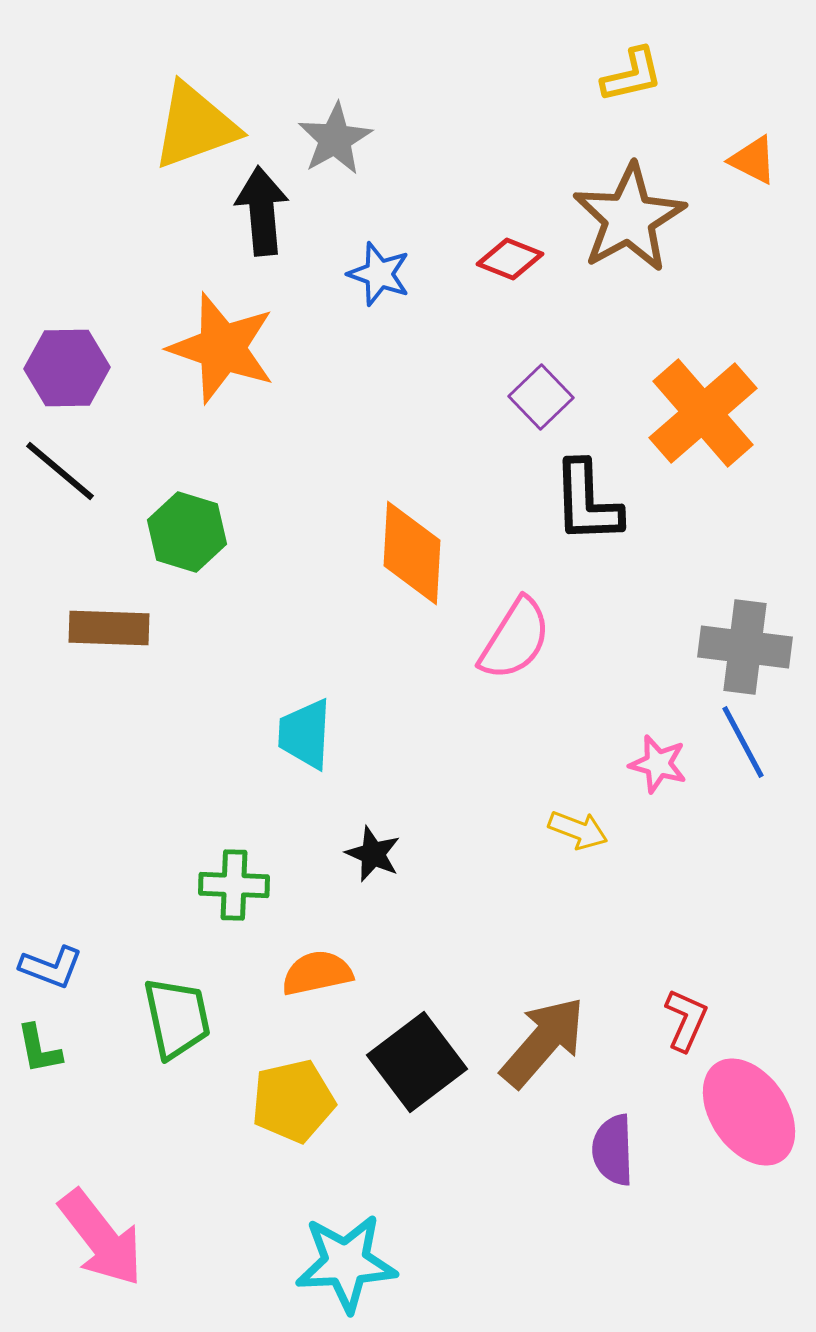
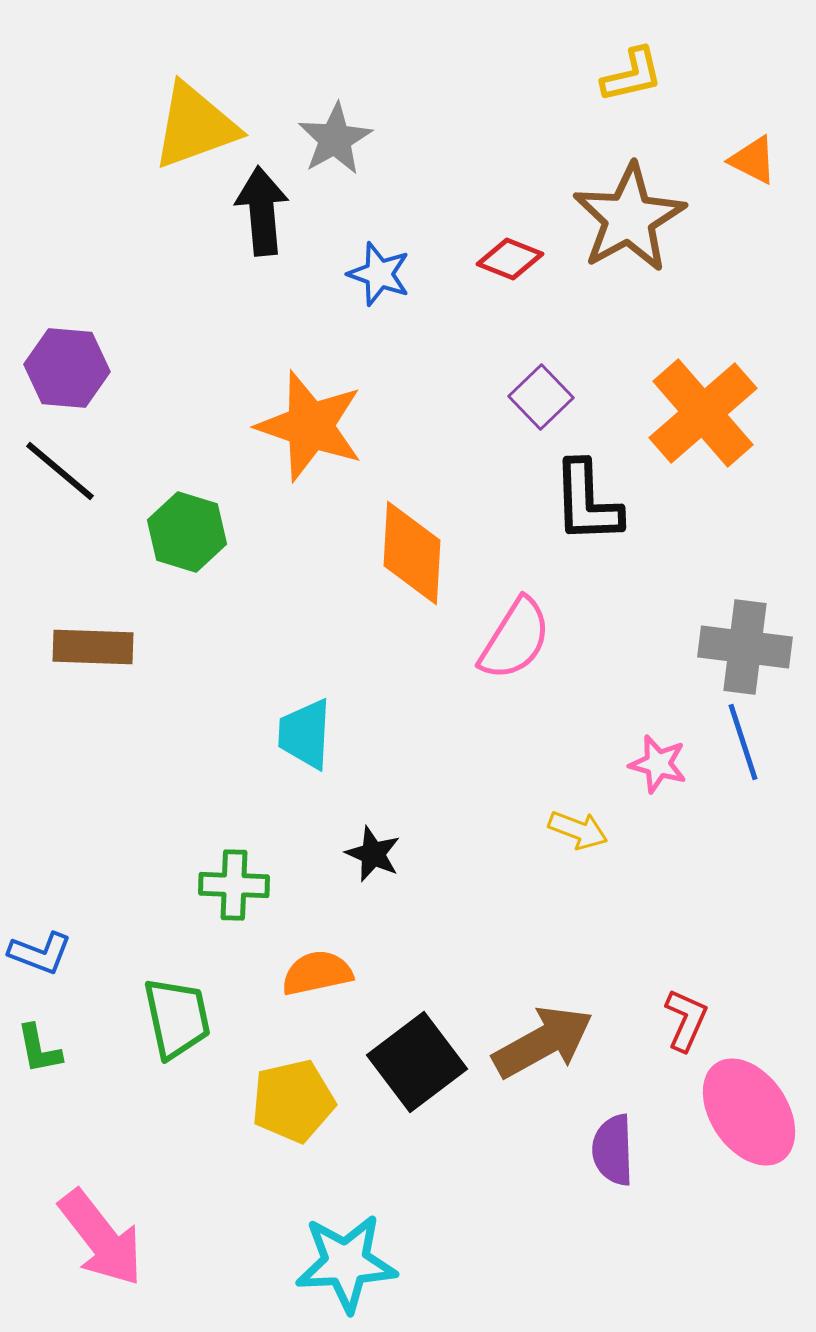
orange star: moved 88 px right, 78 px down
purple hexagon: rotated 6 degrees clockwise
brown rectangle: moved 16 px left, 19 px down
blue line: rotated 10 degrees clockwise
blue L-shape: moved 11 px left, 14 px up
brown arrow: rotated 20 degrees clockwise
